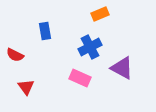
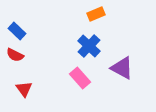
orange rectangle: moved 4 px left
blue rectangle: moved 28 px left; rotated 36 degrees counterclockwise
blue cross: moved 1 px left, 1 px up; rotated 20 degrees counterclockwise
pink rectangle: rotated 25 degrees clockwise
red triangle: moved 2 px left, 2 px down
